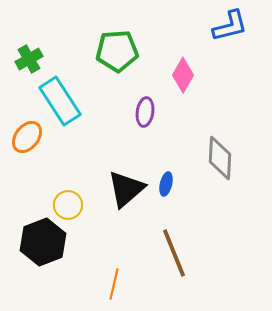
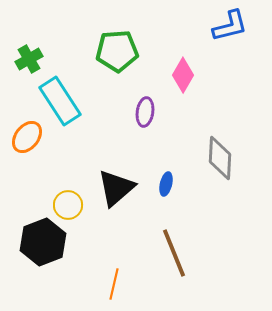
black triangle: moved 10 px left, 1 px up
